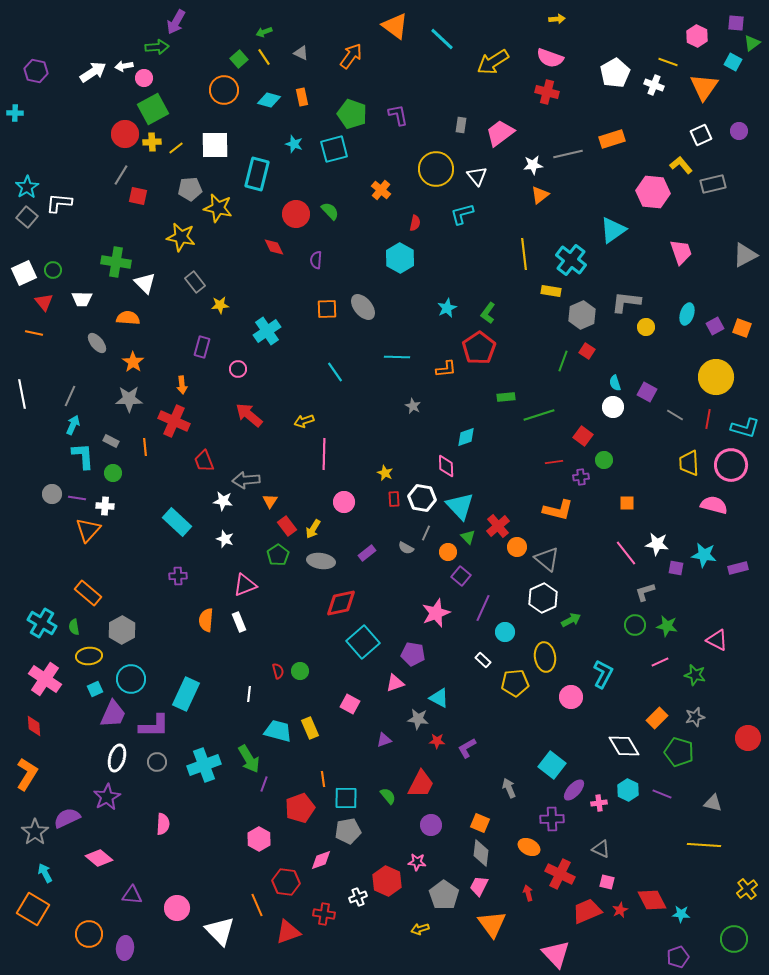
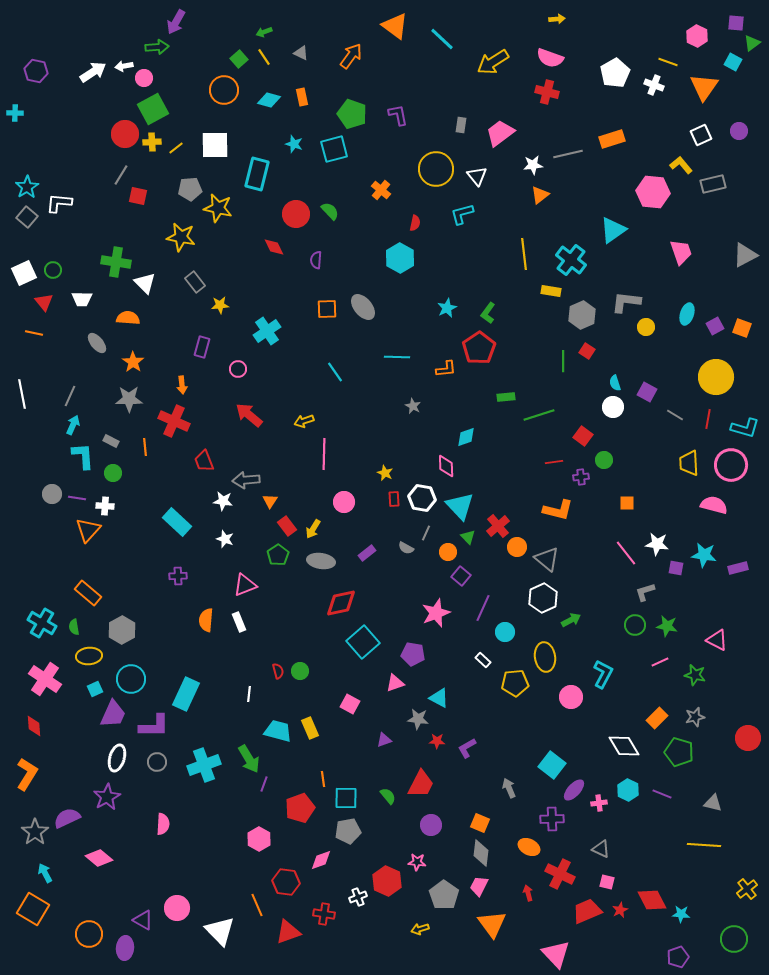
green line at (563, 361): rotated 20 degrees counterclockwise
purple triangle at (132, 895): moved 11 px right, 25 px down; rotated 25 degrees clockwise
